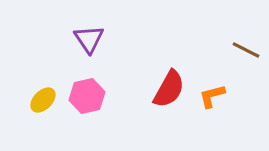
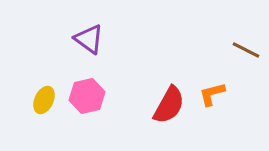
purple triangle: rotated 20 degrees counterclockwise
red semicircle: moved 16 px down
orange L-shape: moved 2 px up
yellow ellipse: moved 1 px right; rotated 20 degrees counterclockwise
